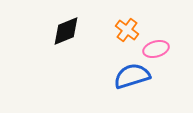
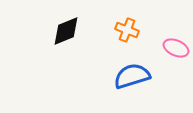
orange cross: rotated 15 degrees counterclockwise
pink ellipse: moved 20 px right, 1 px up; rotated 40 degrees clockwise
